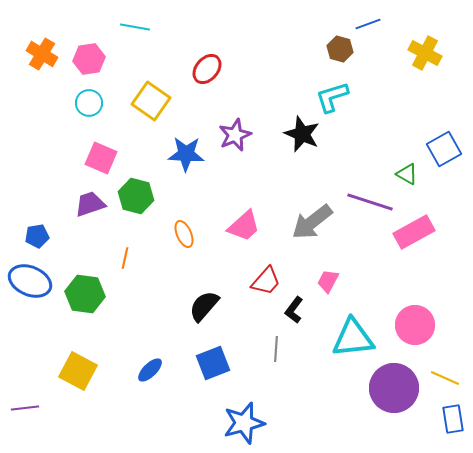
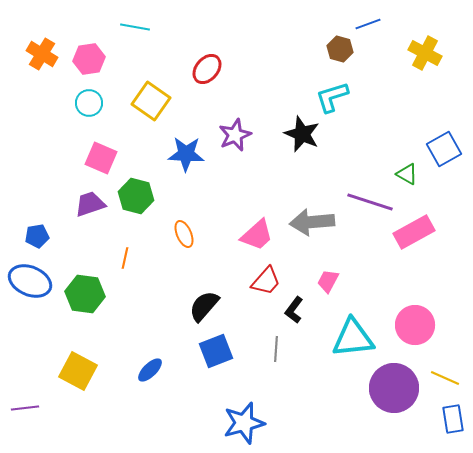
gray arrow at (312, 222): rotated 33 degrees clockwise
pink trapezoid at (244, 226): moved 13 px right, 9 px down
blue square at (213, 363): moved 3 px right, 12 px up
